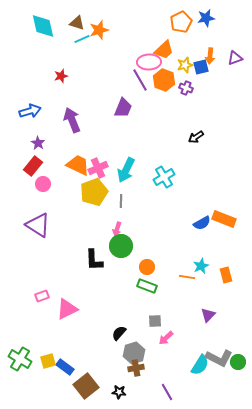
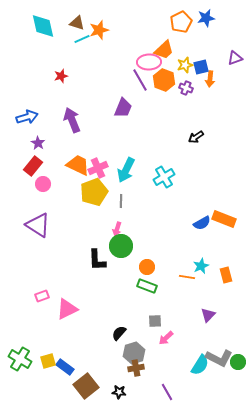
orange arrow at (210, 56): moved 23 px down
blue arrow at (30, 111): moved 3 px left, 6 px down
black L-shape at (94, 260): moved 3 px right
